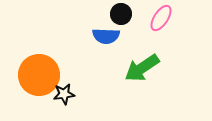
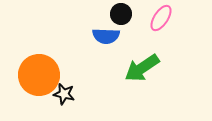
black star: rotated 20 degrees clockwise
